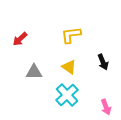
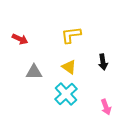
red arrow: rotated 112 degrees counterclockwise
black arrow: rotated 14 degrees clockwise
cyan cross: moved 1 px left, 1 px up
